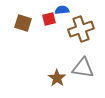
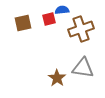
brown square: rotated 30 degrees counterclockwise
